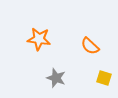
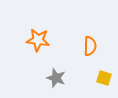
orange star: moved 1 px left, 1 px down
orange semicircle: rotated 132 degrees counterclockwise
